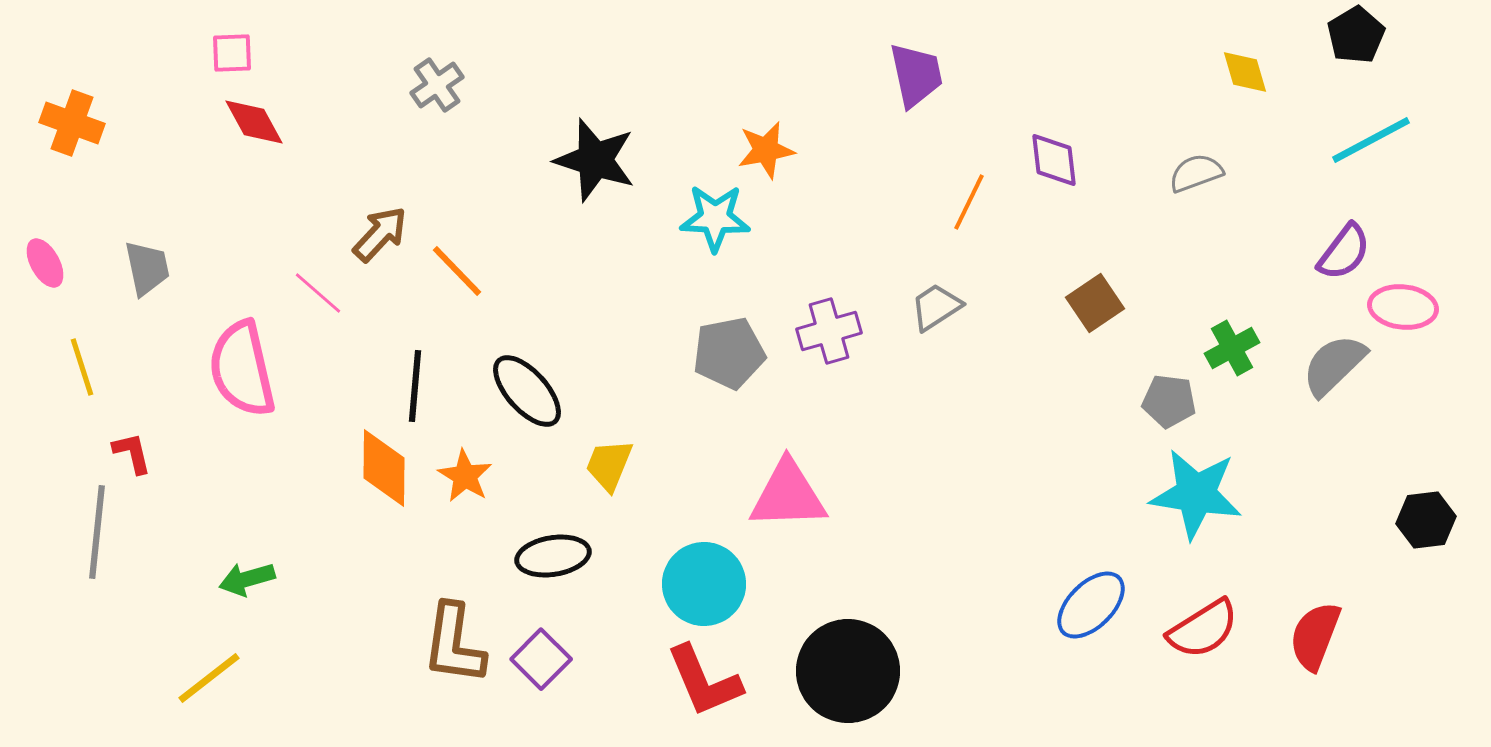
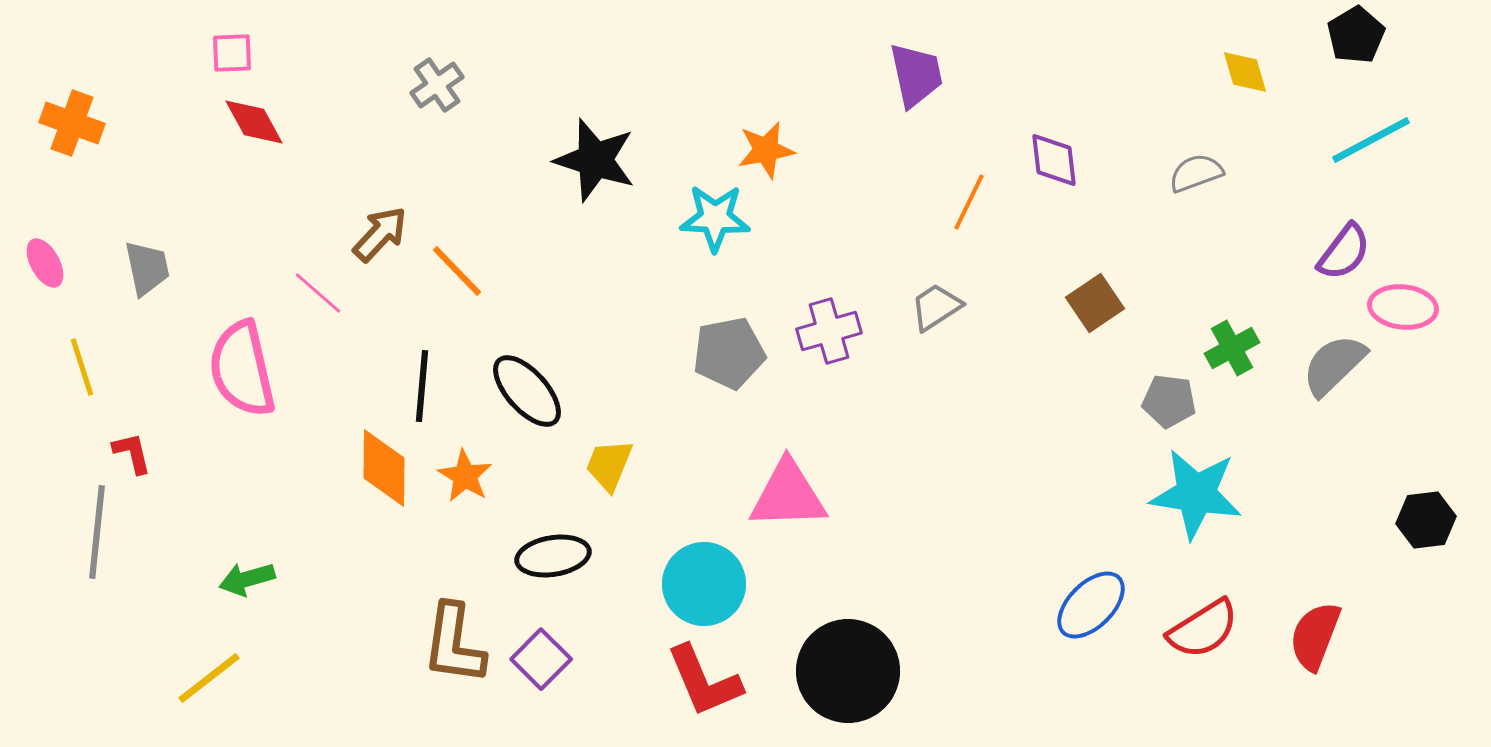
black line at (415, 386): moved 7 px right
